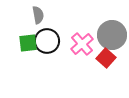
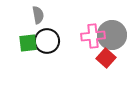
pink cross: moved 11 px right, 8 px up; rotated 35 degrees clockwise
